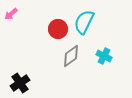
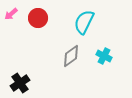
red circle: moved 20 px left, 11 px up
